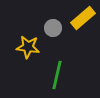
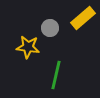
gray circle: moved 3 px left
green line: moved 1 px left
